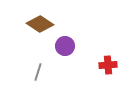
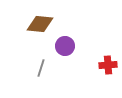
brown diamond: rotated 28 degrees counterclockwise
gray line: moved 3 px right, 4 px up
